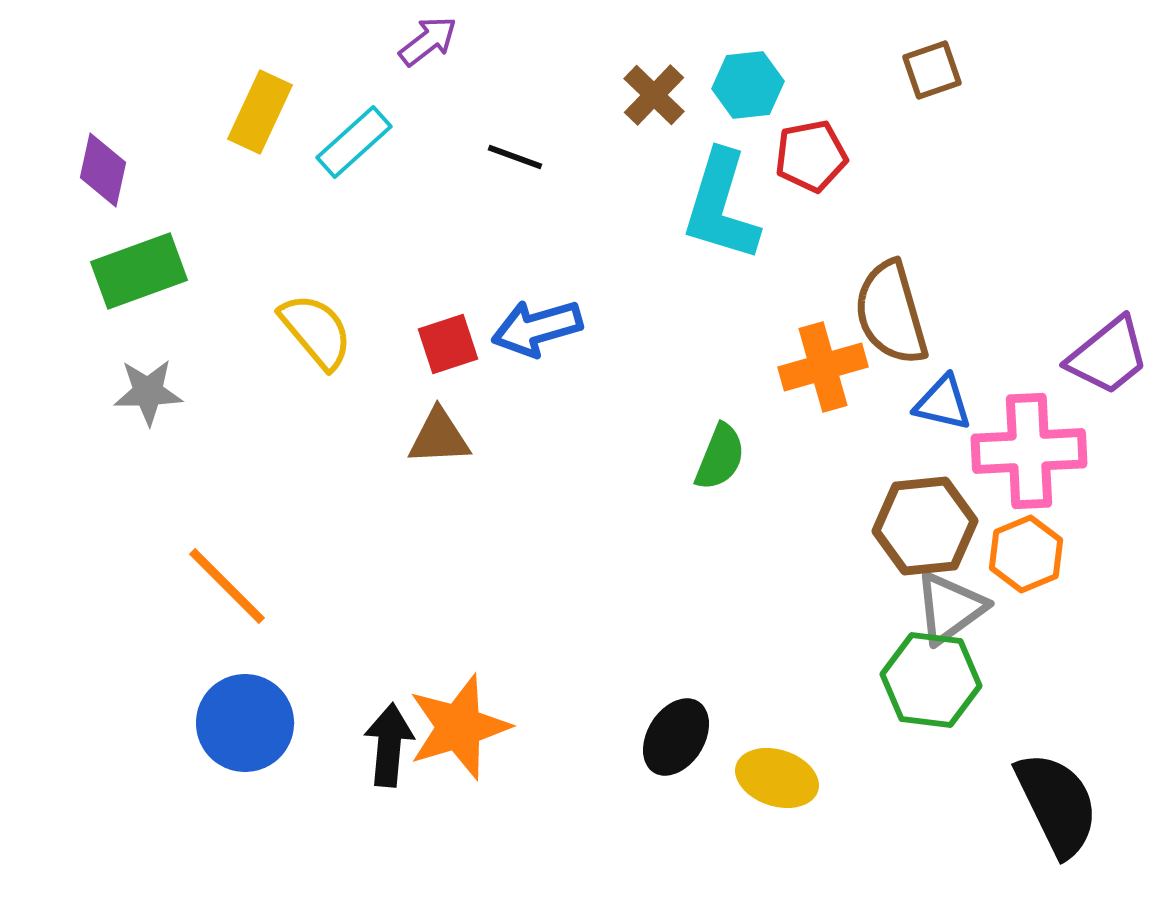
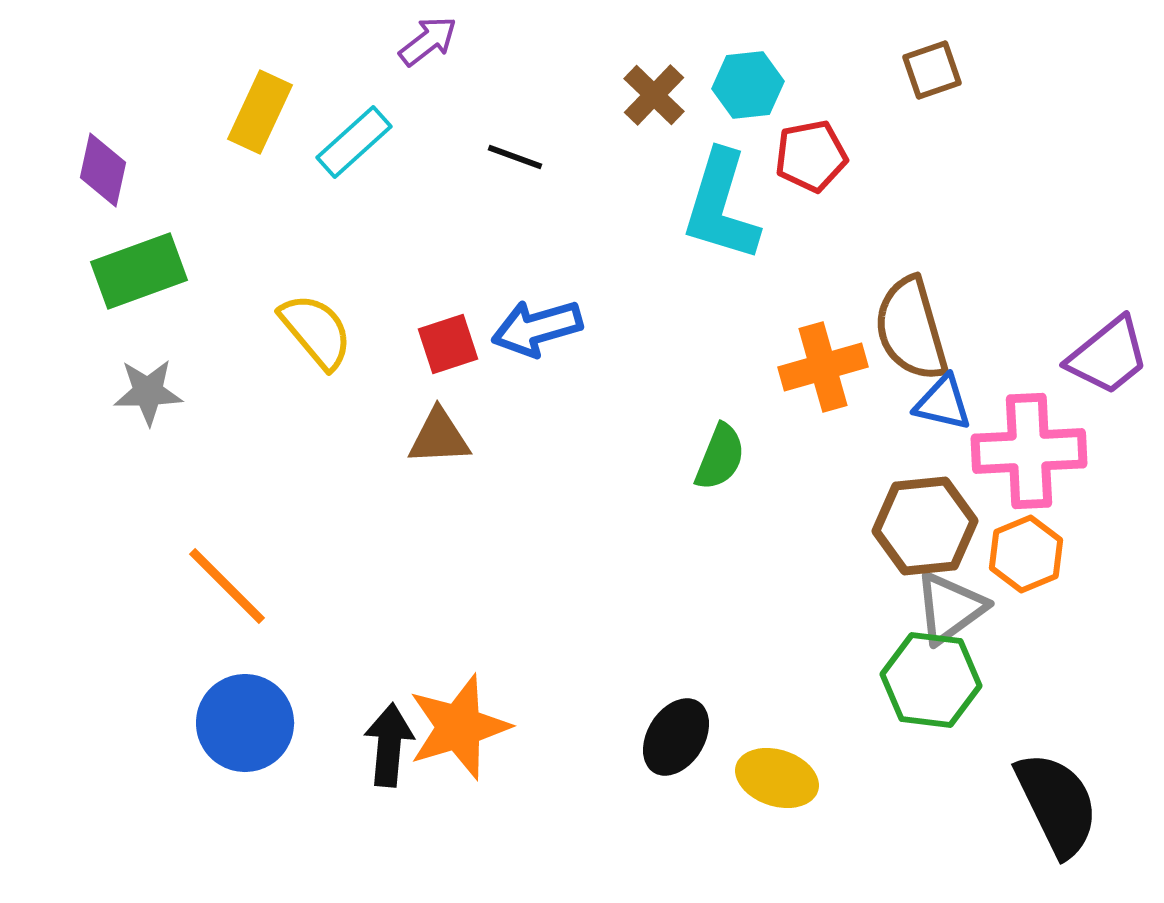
brown semicircle: moved 20 px right, 16 px down
